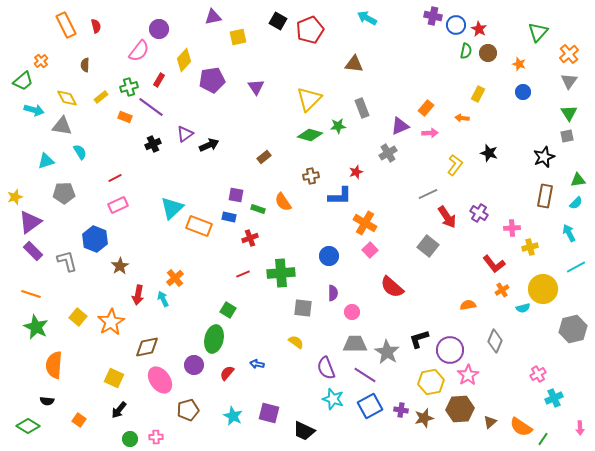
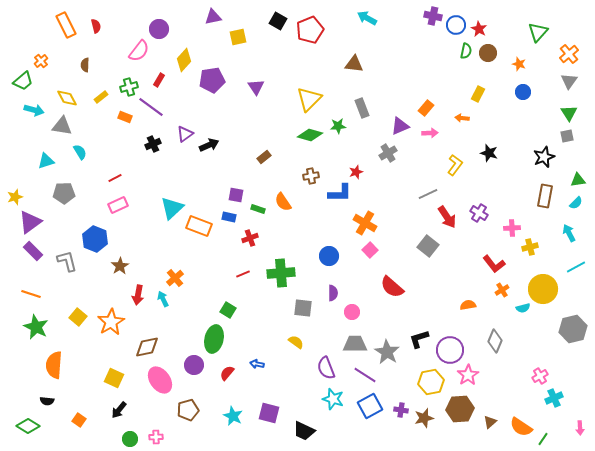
blue L-shape at (340, 196): moved 3 px up
pink cross at (538, 374): moved 2 px right, 2 px down
